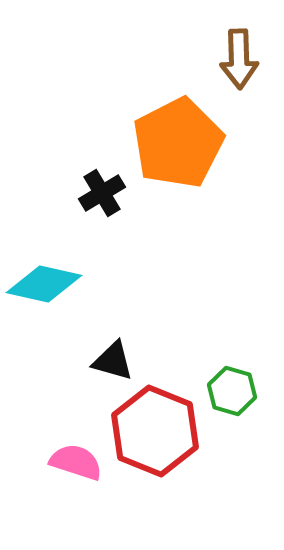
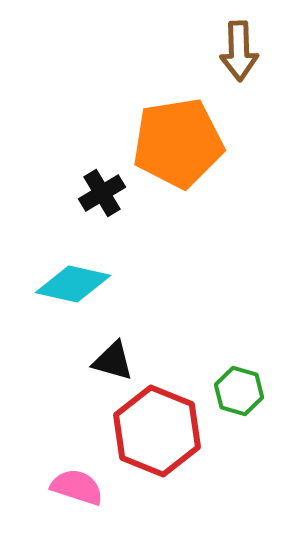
brown arrow: moved 8 px up
orange pentagon: rotated 18 degrees clockwise
cyan diamond: moved 29 px right
green hexagon: moved 7 px right
red hexagon: moved 2 px right
pink semicircle: moved 1 px right, 25 px down
